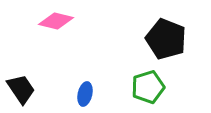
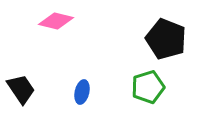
blue ellipse: moved 3 px left, 2 px up
